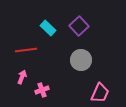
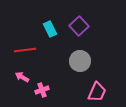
cyan rectangle: moved 2 px right, 1 px down; rotated 21 degrees clockwise
red line: moved 1 px left
gray circle: moved 1 px left, 1 px down
pink arrow: rotated 80 degrees counterclockwise
pink trapezoid: moved 3 px left, 1 px up
